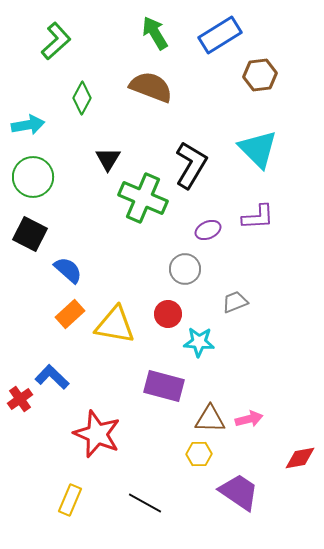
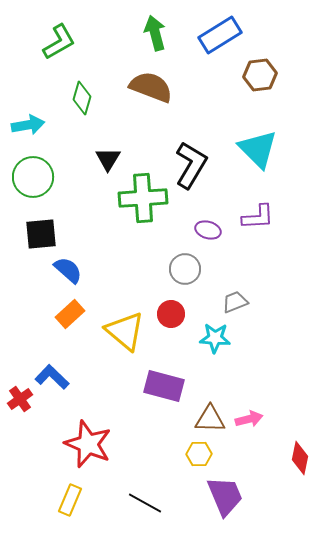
green arrow: rotated 16 degrees clockwise
green L-shape: moved 3 px right, 1 px down; rotated 12 degrees clockwise
green diamond: rotated 12 degrees counterclockwise
green cross: rotated 27 degrees counterclockwise
purple ellipse: rotated 40 degrees clockwise
black square: moved 11 px right; rotated 32 degrees counterclockwise
red circle: moved 3 px right
yellow triangle: moved 10 px right, 6 px down; rotated 30 degrees clockwise
cyan star: moved 16 px right, 4 px up
red star: moved 9 px left, 10 px down
red diamond: rotated 68 degrees counterclockwise
purple trapezoid: moved 14 px left, 4 px down; rotated 33 degrees clockwise
